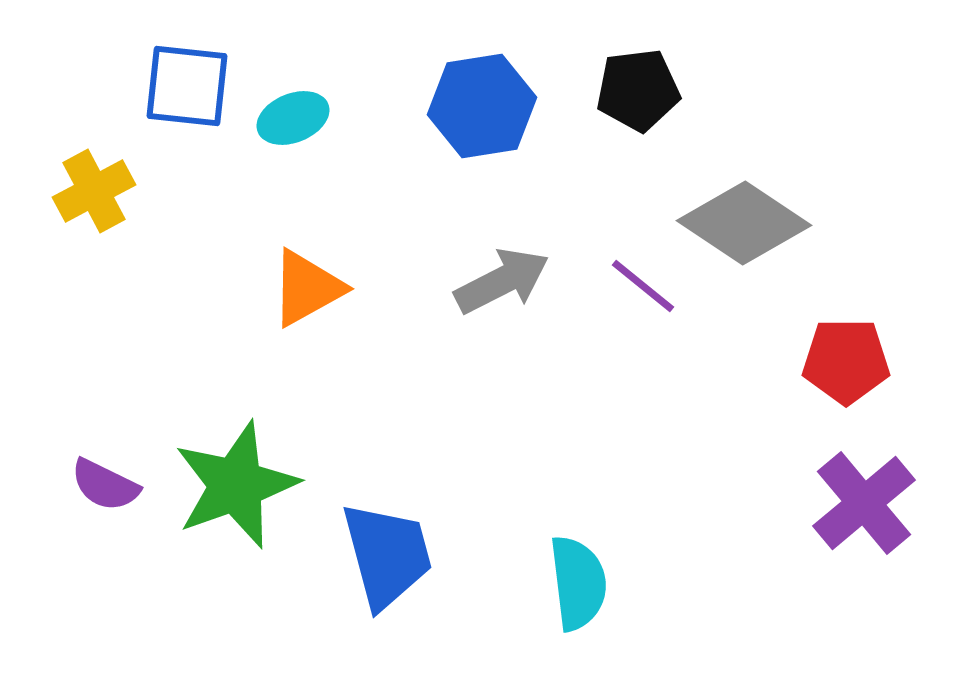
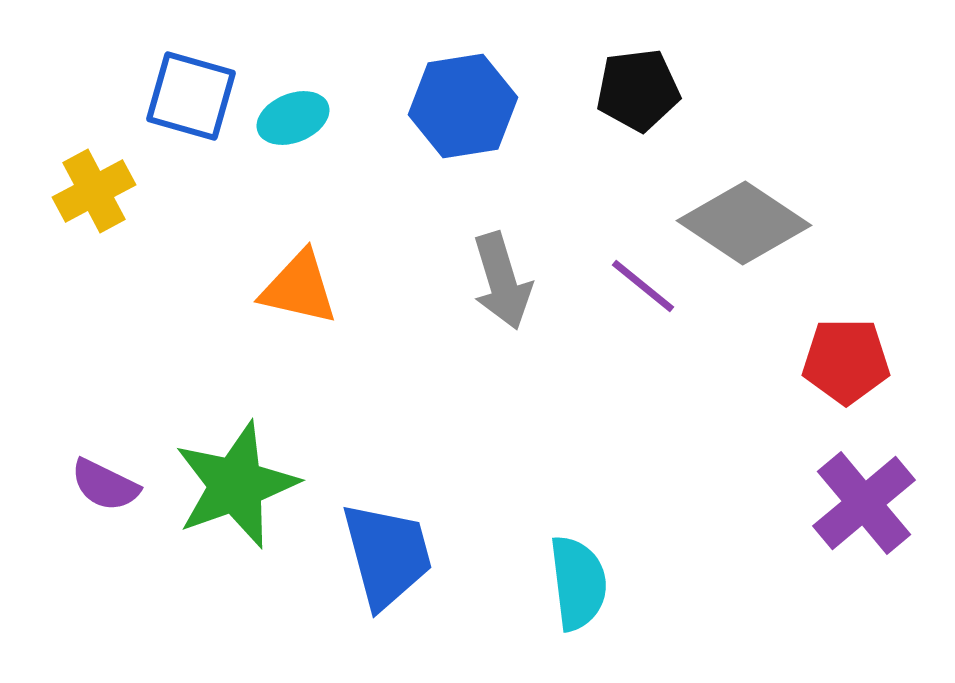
blue square: moved 4 px right, 10 px down; rotated 10 degrees clockwise
blue hexagon: moved 19 px left
gray arrow: rotated 100 degrees clockwise
orange triangle: moved 8 px left; rotated 42 degrees clockwise
